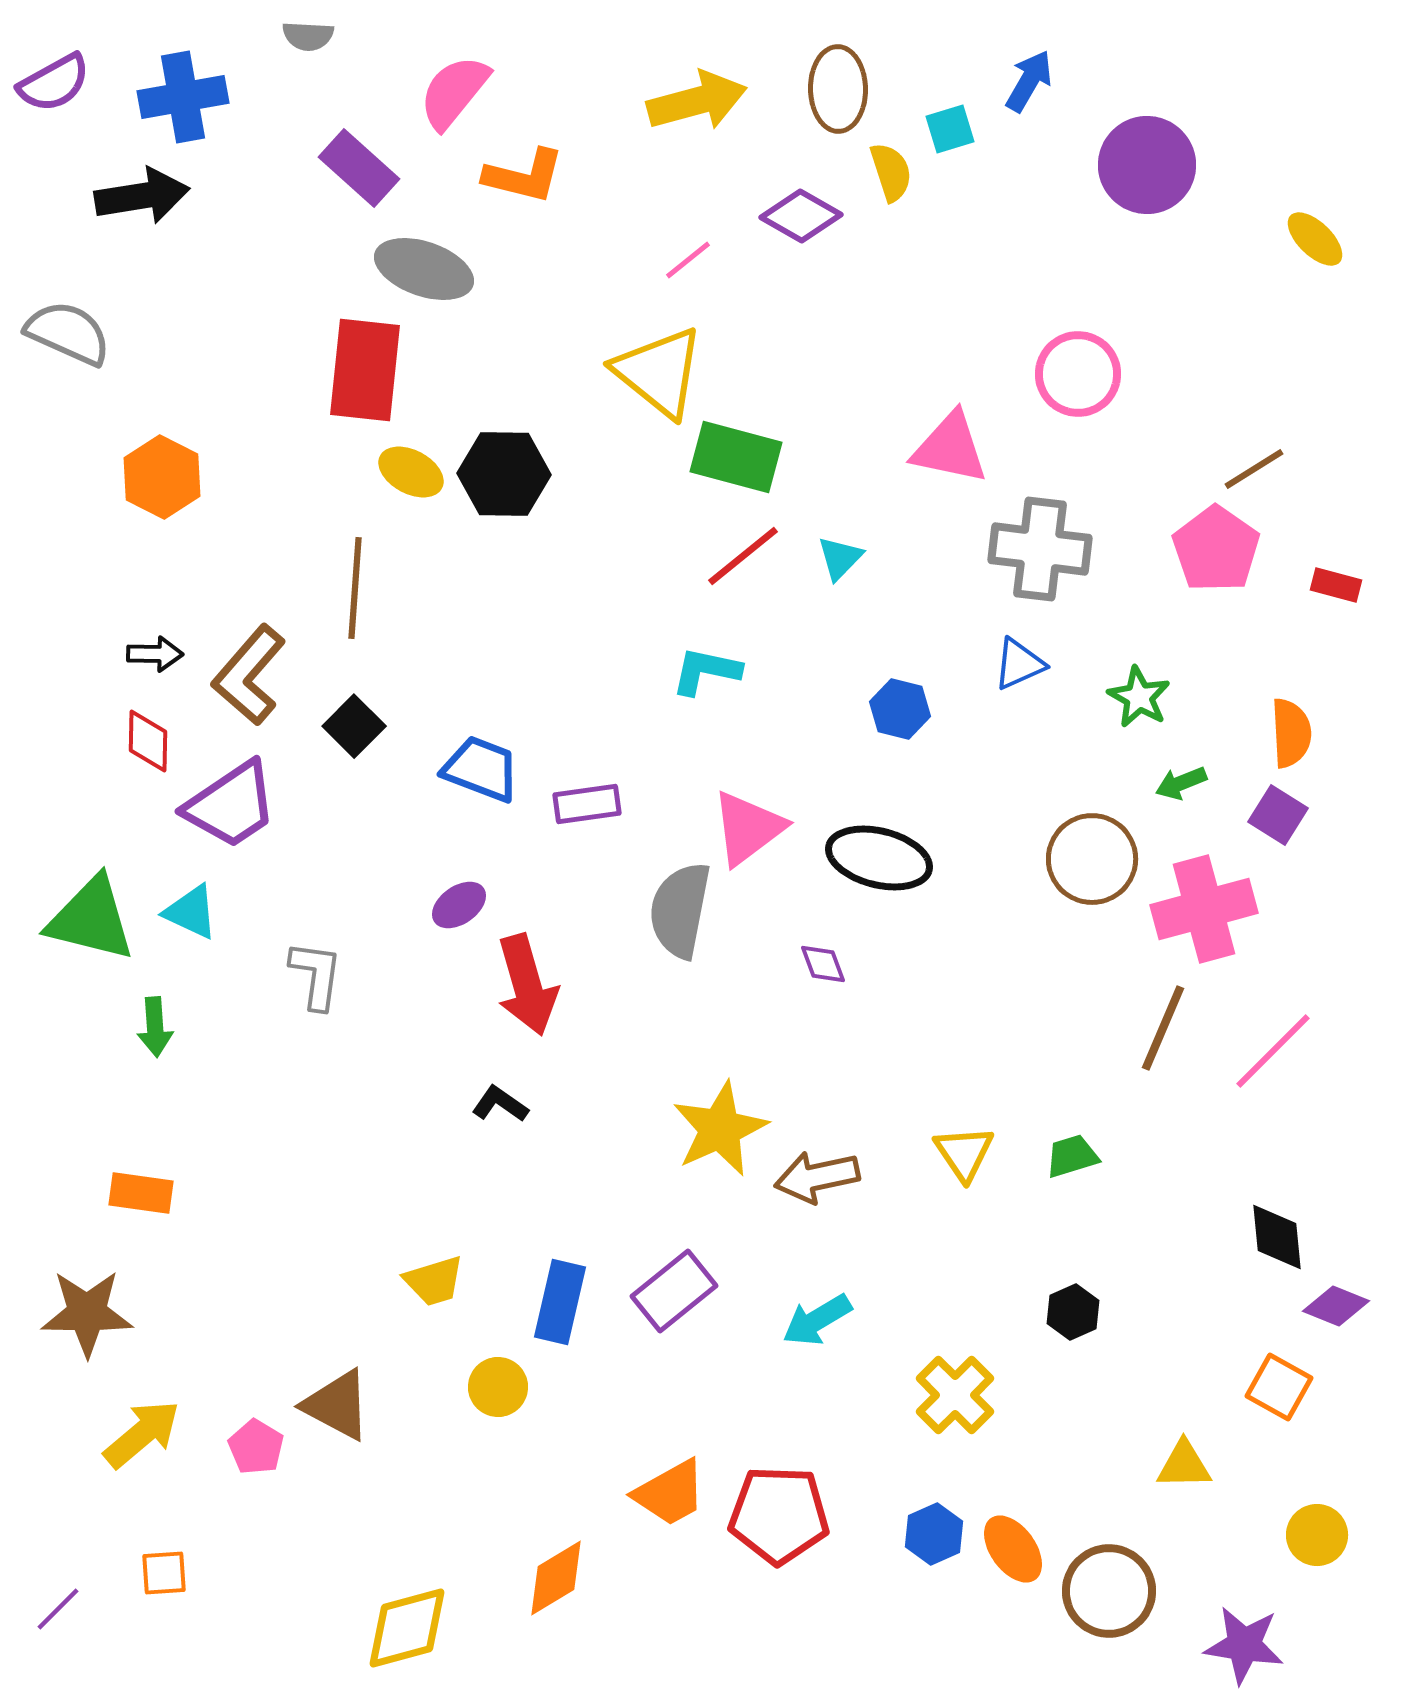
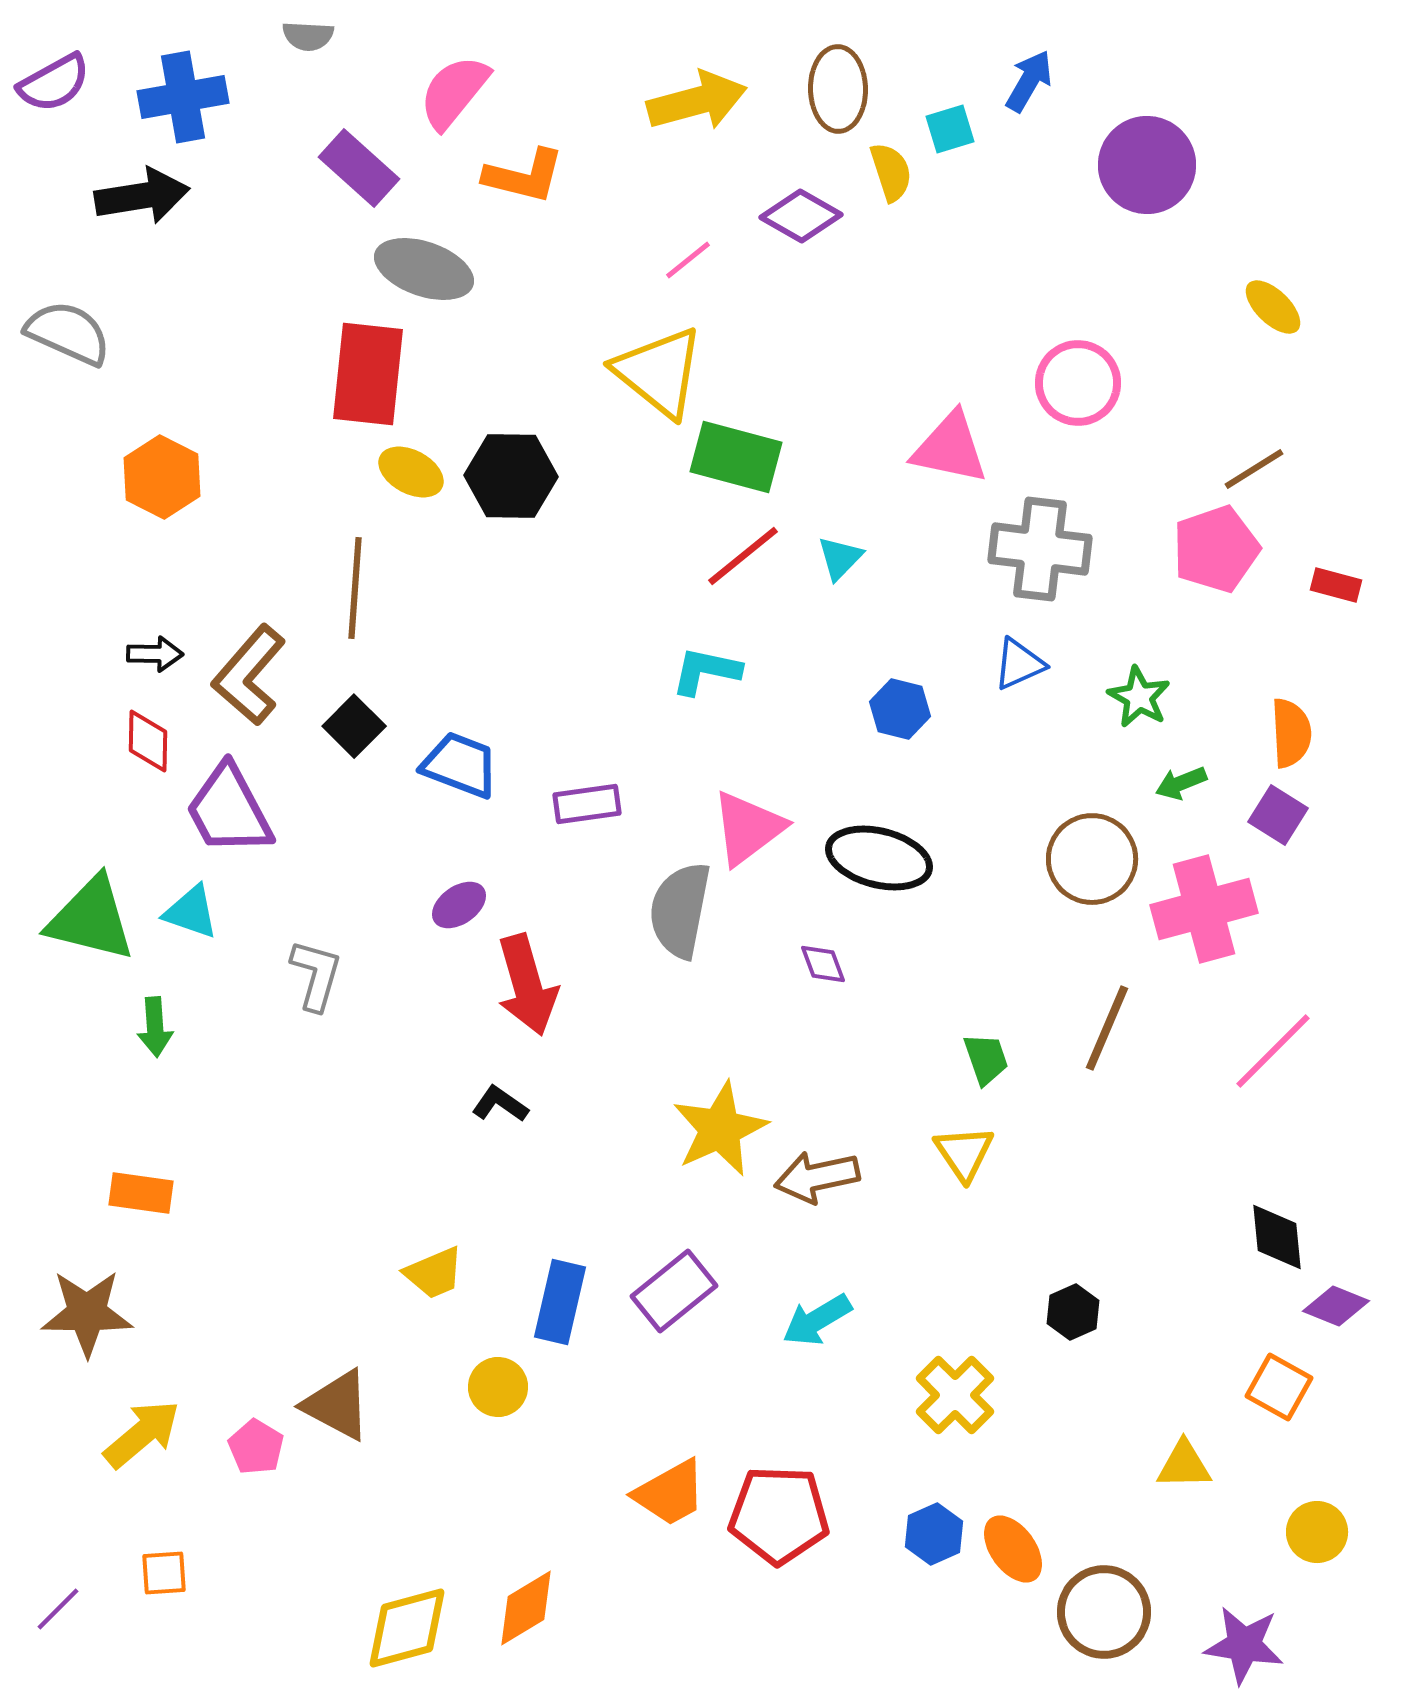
yellow ellipse at (1315, 239): moved 42 px left, 68 px down
red rectangle at (365, 370): moved 3 px right, 4 px down
pink circle at (1078, 374): moved 9 px down
black hexagon at (504, 474): moved 7 px right, 2 px down
pink pentagon at (1216, 549): rotated 18 degrees clockwise
blue trapezoid at (481, 769): moved 21 px left, 4 px up
purple trapezoid at (231, 805): moved 2 px left, 5 px down; rotated 96 degrees clockwise
cyan triangle at (191, 912): rotated 6 degrees counterclockwise
gray L-shape at (316, 975): rotated 8 degrees clockwise
brown line at (1163, 1028): moved 56 px left
green trapezoid at (1072, 1156): moved 86 px left, 97 px up; rotated 88 degrees clockwise
yellow trapezoid at (434, 1281): moved 8 px up; rotated 6 degrees counterclockwise
yellow circle at (1317, 1535): moved 3 px up
orange diamond at (556, 1578): moved 30 px left, 30 px down
brown circle at (1109, 1591): moved 5 px left, 21 px down
